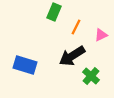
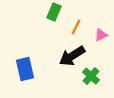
blue rectangle: moved 4 px down; rotated 60 degrees clockwise
